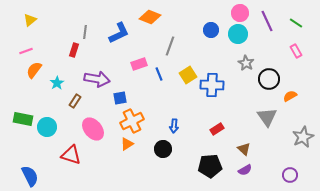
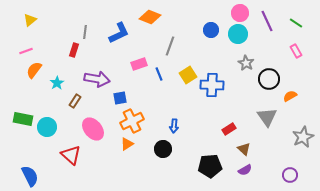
red rectangle at (217, 129): moved 12 px right
red triangle at (71, 155): rotated 25 degrees clockwise
